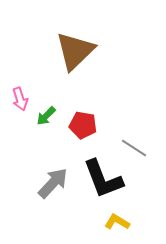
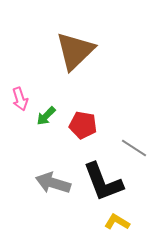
black L-shape: moved 3 px down
gray arrow: rotated 116 degrees counterclockwise
